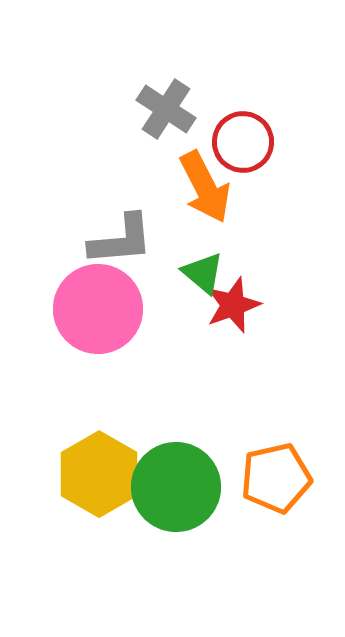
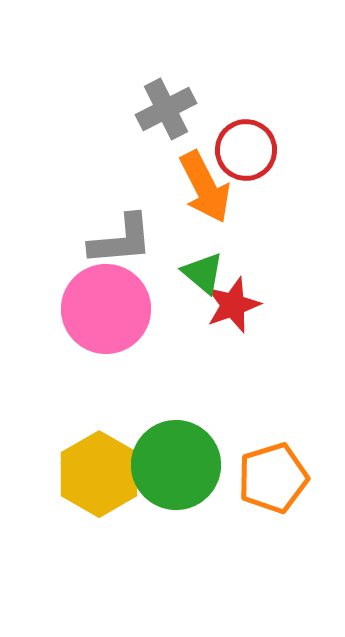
gray cross: rotated 30 degrees clockwise
red circle: moved 3 px right, 8 px down
pink circle: moved 8 px right
orange pentagon: moved 3 px left; rotated 4 degrees counterclockwise
green circle: moved 22 px up
